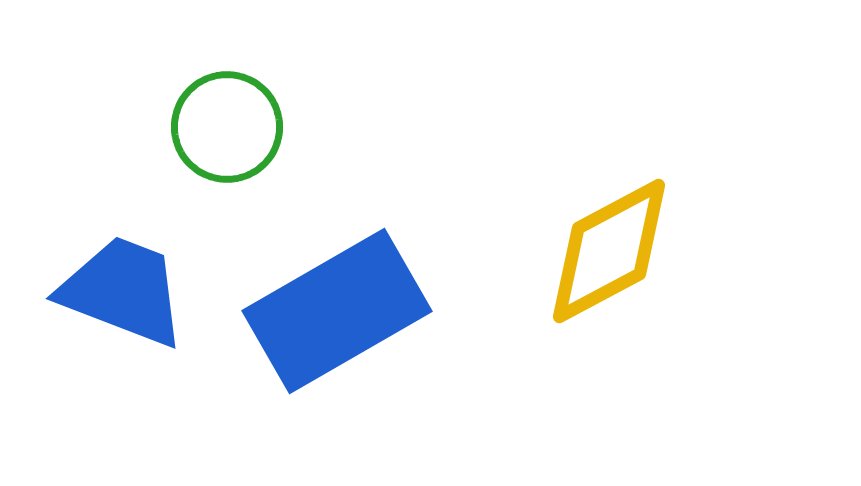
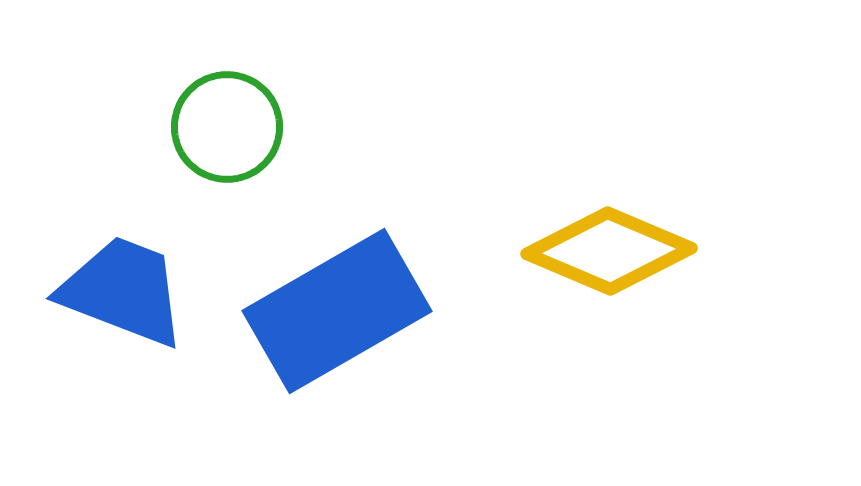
yellow diamond: rotated 51 degrees clockwise
